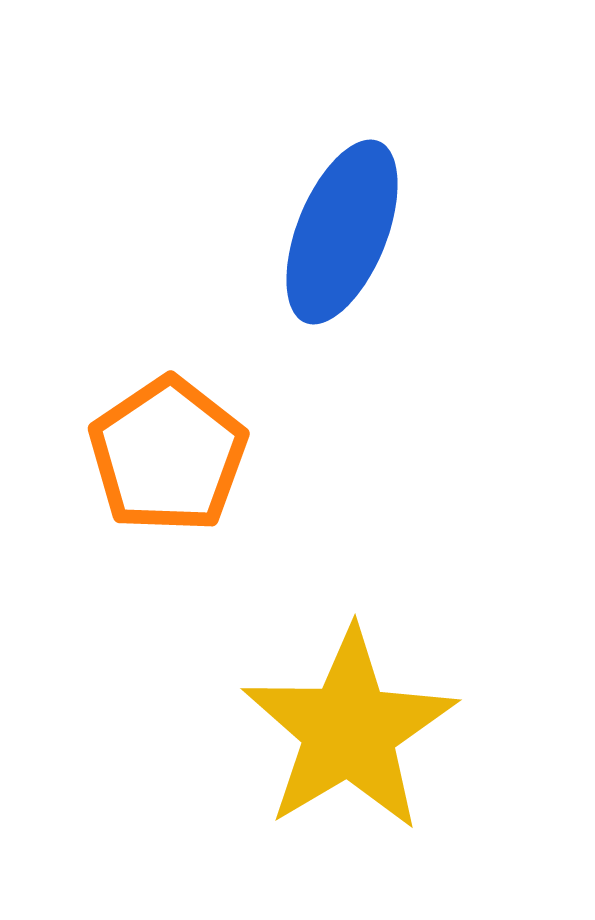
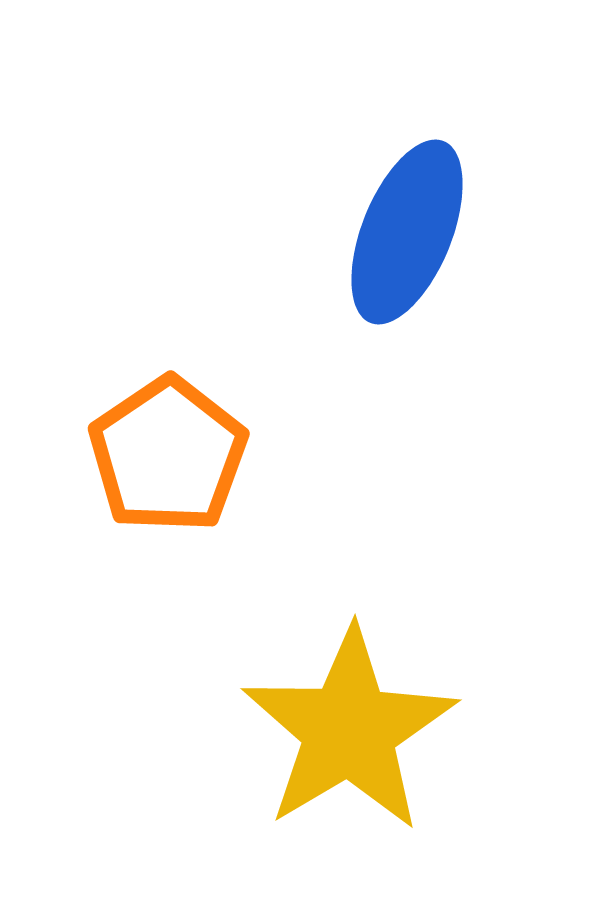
blue ellipse: moved 65 px right
